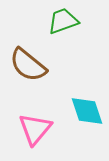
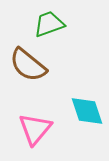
green trapezoid: moved 14 px left, 3 px down
